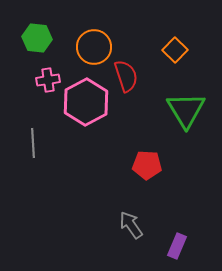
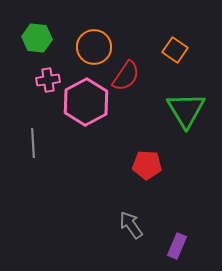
orange square: rotated 10 degrees counterclockwise
red semicircle: rotated 52 degrees clockwise
